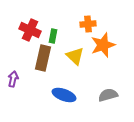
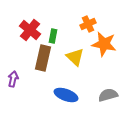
orange cross: rotated 21 degrees counterclockwise
red cross: rotated 15 degrees clockwise
orange star: moved 1 px right, 1 px up; rotated 30 degrees clockwise
yellow triangle: moved 1 px down
blue ellipse: moved 2 px right
